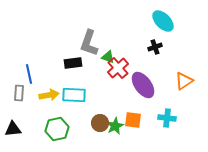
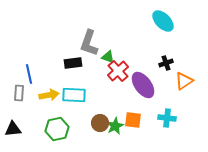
black cross: moved 11 px right, 16 px down
red cross: moved 3 px down
